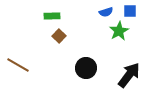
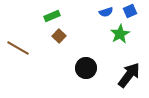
blue square: rotated 24 degrees counterclockwise
green rectangle: rotated 21 degrees counterclockwise
green star: moved 1 px right, 3 px down
brown line: moved 17 px up
